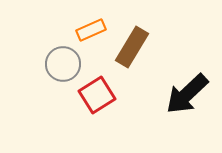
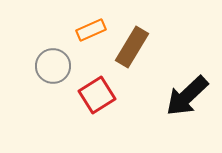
gray circle: moved 10 px left, 2 px down
black arrow: moved 2 px down
